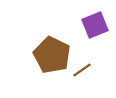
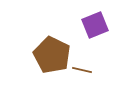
brown line: rotated 48 degrees clockwise
